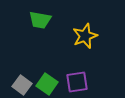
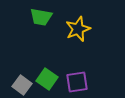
green trapezoid: moved 1 px right, 3 px up
yellow star: moved 7 px left, 7 px up
green square: moved 5 px up
